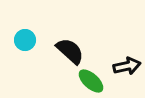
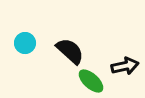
cyan circle: moved 3 px down
black arrow: moved 2 px left
